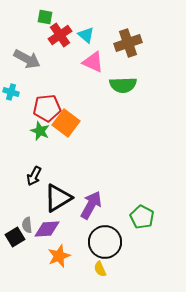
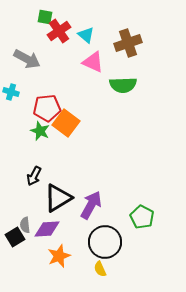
red cross: moved 1 px left, 4 px up
gray semicircle: moved 2 px left
